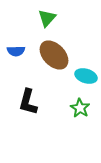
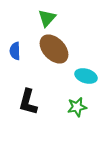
blue semicircle: moved 1 px left; rotated 90 degrees clockwise
brown ellipse: moved 6 px up
green star: moved 3 px left, 1 px up; rotated 30 degrees clockwise
